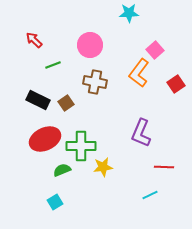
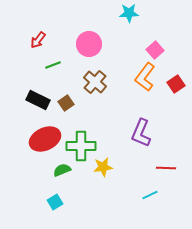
red arrow: moved 4 px right; rotated 96 degrees counterclockwise
pink circle: moved 1 px left, 1 px up
orange L-shape: moved 6 px right, 4 px down
brown cross: rotated 30 degrees clockwise
red line: moved 2 px right, 1 px down
